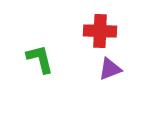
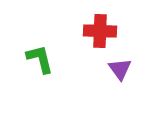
purple triangle: moved 10 px right; rotated 45 degrees counterclockwise
